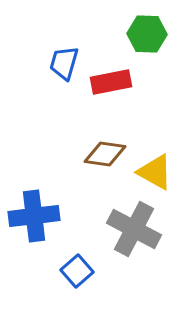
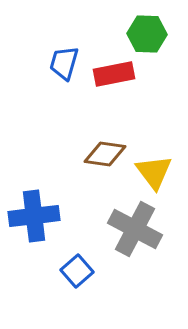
red rectangle: moved 3 px right, 8 px up
yellow triangle: moved 1 px left; rotated 24 degrees clockwise
gray cross: moved 1 px right
